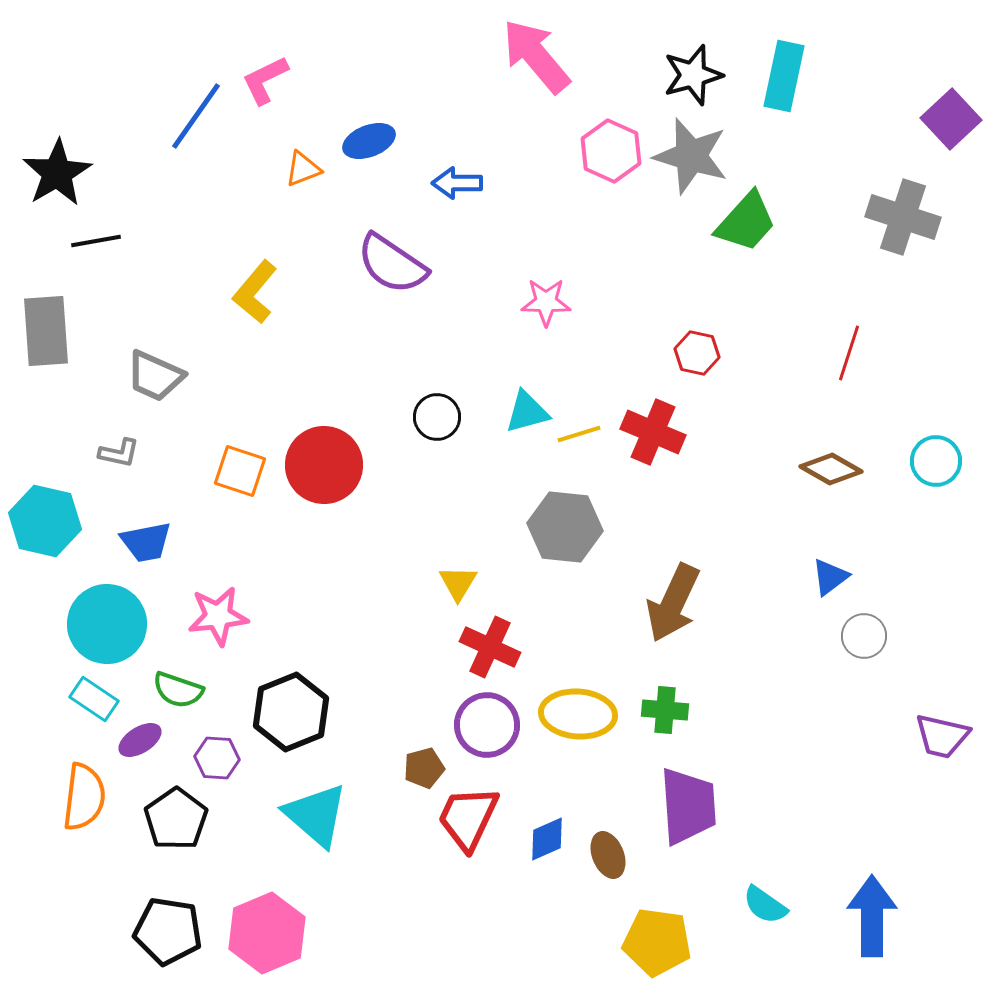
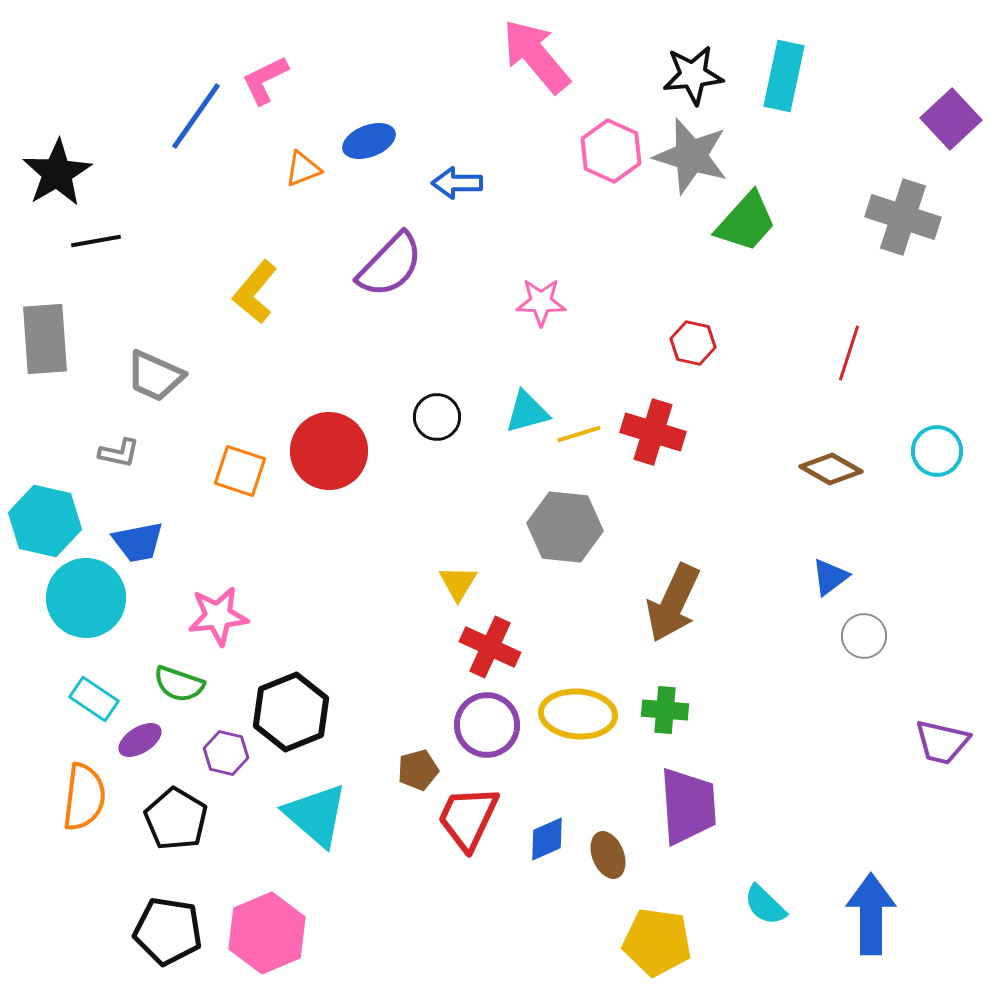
black star at (693, 75): rotated 10 degrees clockwise
purple semicircle at (392, 264): moved 2 px left, 1 px down; rotated 80 degrees counterclockwise
pink star at (546, 302): moved 5 px left
gray rectangle at (46, 331): moved 1 px left, 8 px down
red hexagon at (697, 353): moved 4 px left, 10 px up
red cross at (653, 432): rotated 6 degrees counterclockwise
cyan circle at (936, 461): moved 1 px right, 10 px up
red circle at (324, 465): moved 5 px right, 14 px up
blue trapezoid at (146, 542): moved 8 px left
cyan circle at (107, 624): moved 21 px left, 26 px up
green semicircle at (178, 690): moved 1 px right, 6 px up
purple trapezoid at (942, 736): moved 6 px down
purple hexagon at (217, 758): moved 9 px right, 5 px up; rotated 9 degrees clockwise
brown pentagon at (424, 768): moved 6 px left, 2 px down
black pentagon at (176, 819): rotated 6 degrees counterclockwise
cyan semicircle at (765, 905): rotated 9 degrees clockwise
blue arrow at (872, 916): moved 1 px left, 2 px up
